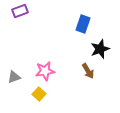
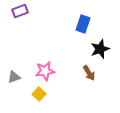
brown arrow: moved 1 px right, 2 px down
